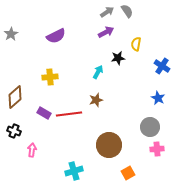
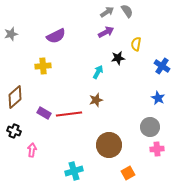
gray star: rotated 16 degrees clockwise
yellow cross: moved 7 px left, 11 px up
